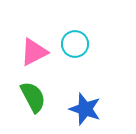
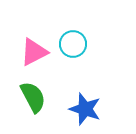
cyan circle: moved 2 px left
